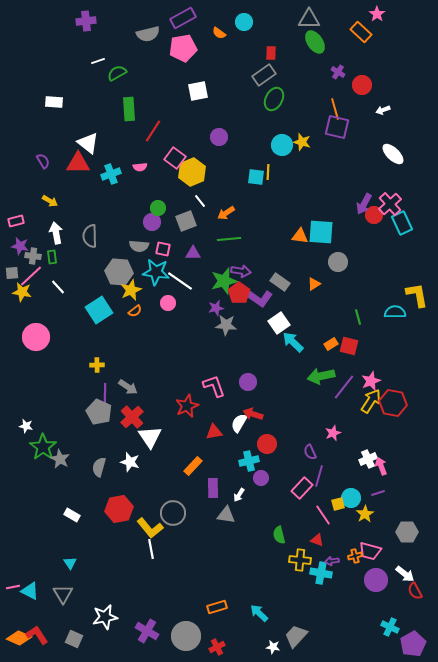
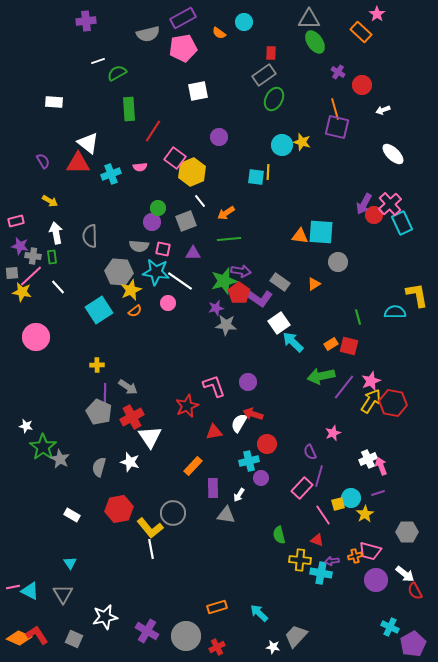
red cross at (132, 417): rotated 15 degrees clockwise
